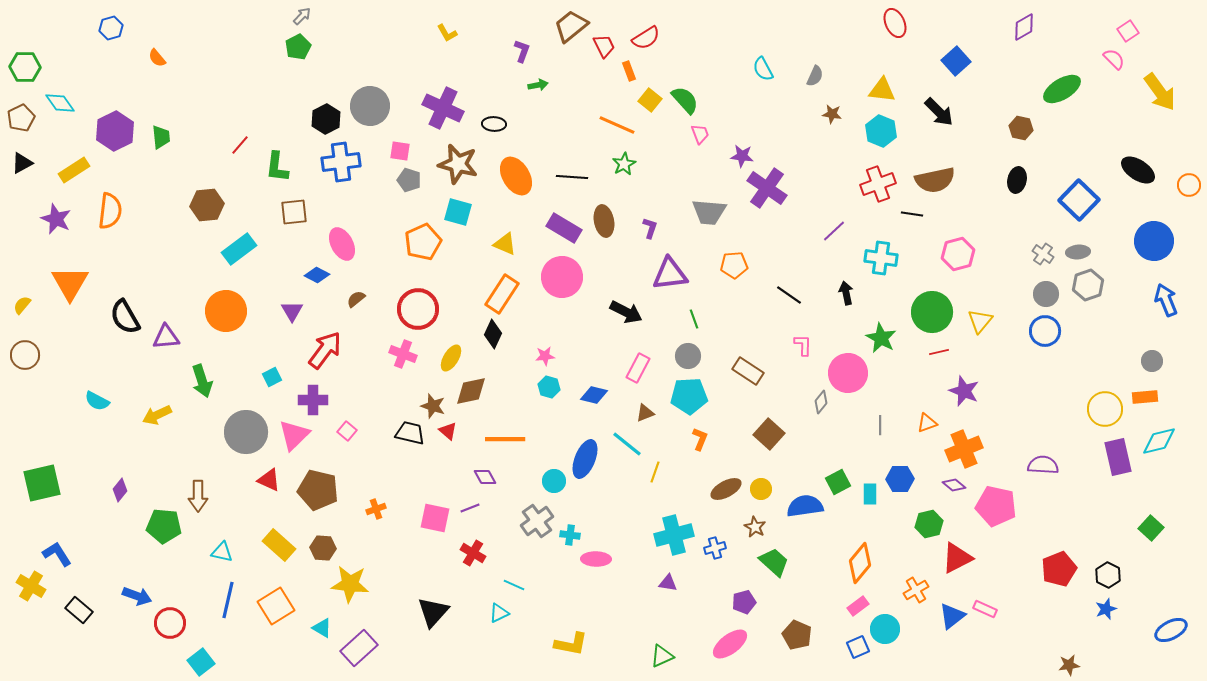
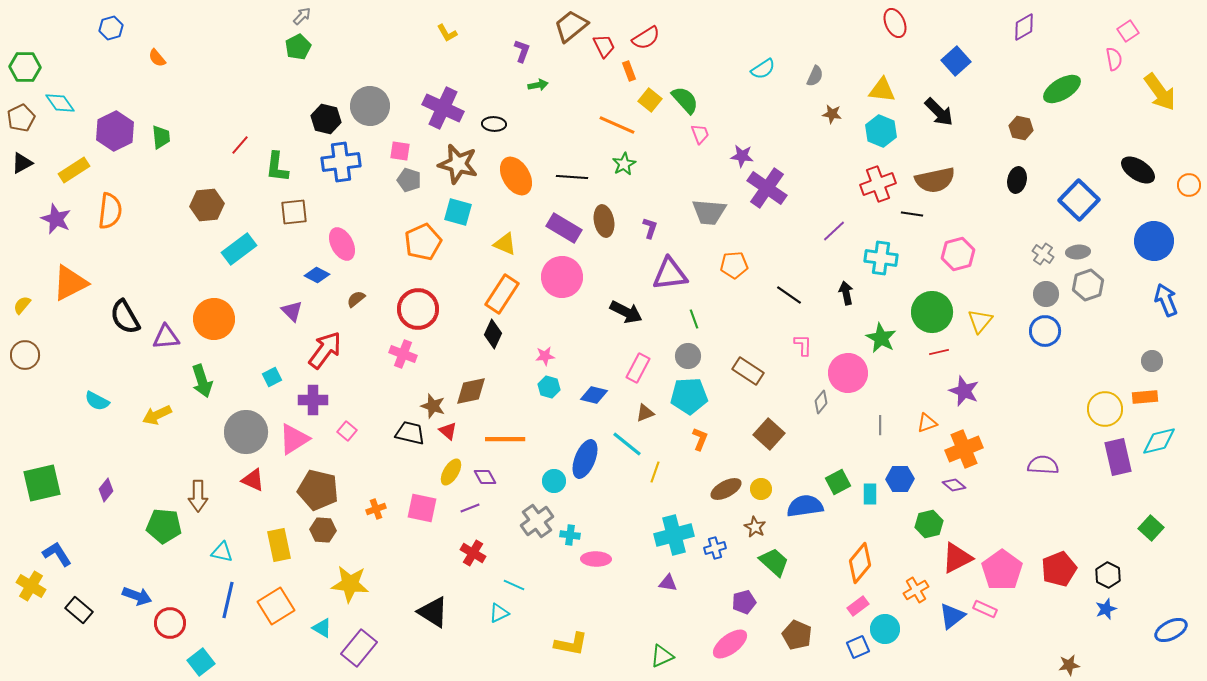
pink semicircle at (1114, 59): rotated 35 degrees clockwise
cyan semicircle at (763, 69): rotated 95 degrees counterclockwise
black hexagon at (326, 119): rotated 20 degrees counterclockwise
orange triangle at (70, 283): rotated 33 degrees clockwise
orange circle at (226, 311): moved 12 px left, 8 px down
purple triangle at (292, 311): rotated 15 degrees counterclockwise
yellow ellipse at (451, 358): moved 114 px down
pink triangle at (294, 435): moved 4 px down; rotated 12 degrees clockwise
red triangle at (269, 480): moved 16 px left
purple diamond at (120, 490): moved 14 px left
pink pentagon at (996, 506): moved 6 px right, 64 px down; rotated 24 degrees clockwise
pink square at (435, 518): moved 13 px left, 10 px up
yellow rectangle at (279, 545): rotated 36 degrees clockwise
brown hexagon at (323, 548): moved 18 px up
black triangle at (433, 612): rotated 40 degrees counterclockwise
purple rectangle at (359, 648): rotated 9 degrees counterclockwise
